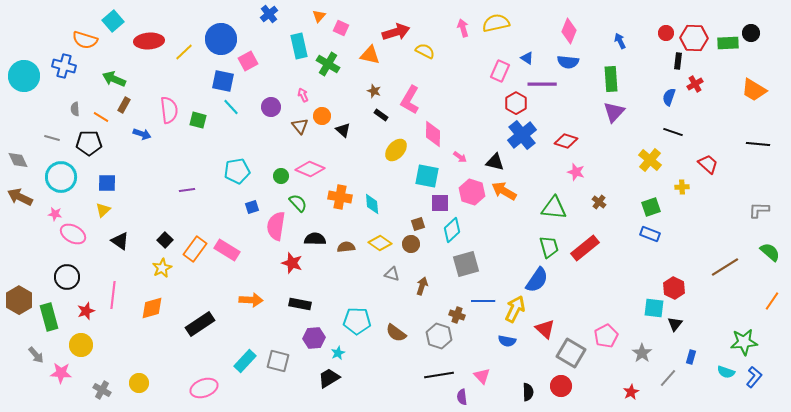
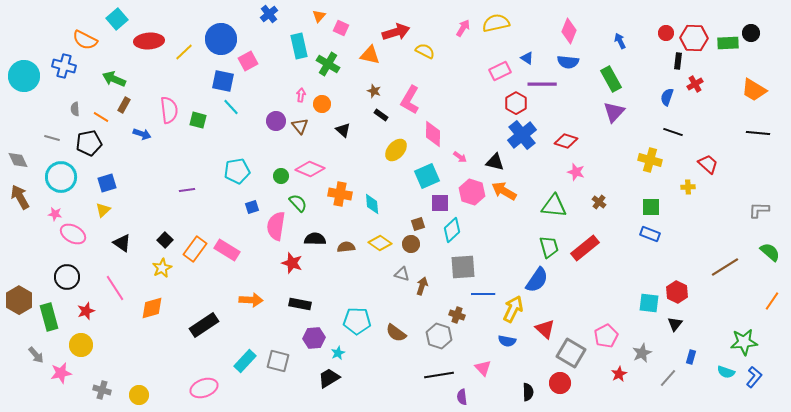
cyan square at (113, 21): moved 4 px right, 2 px up
pink arrow at (463, 28): rotated 48 degrees clockwise
orange semicircle at (85, 40): rotated 10 degrees clockwise
pink rectangle at (500, 71): rotated 40 degrees clockwise
green rectangle at (611, 79): rotated 25 degrees counterclockwise
pink arrow at (303, 95): moved 2 px left; rotated 32 degrees clockwise
blue semicircle at (669, 97): moved 2 px left
purple circle at (271, 107): moved 5 px right, 14 px down
orange circle at (322, 116): moved 12 px up
black pentagon at (89, 143): rotated 10 degrees counterclockwise
black line at (758, 144): moved 11 px up
yellow cross at (650, 160): rotated 25 degrees counterclockwise
cyan square at (427, 176): rotated 35 degrees counterclockwise
blue square at (107, 183): rotated 18 degrees counterclockwise
yellow cross at (682, 187): moved 6 px right
brown arrow at (20, 197): rotated 35 degrees clockwise
orange cross at (340, 197): moved 3 px up
green square at (651, 207): rotated 18 degrees clockwise
green triangle at (554, 208): moved 2 px up
black triangle at (120, 241): moved 2 px right, 2 px down
gray square at (466, 264): moved 3 px left, 3 px down; rotated 12 degrees clockwise
gray triangle at (392, 274): moved 10 px right
red hexagon at (674, 288): moved 3 px right, 4 px down
pink line at (113, 295): moved 2 px right, 7 px up; rotated 40 degrees counterclockwise
blue line at (483, 301): moved 7 px up
cyan square at (654, 308): moved 5 px left, 5 px up
yellow arrow at (515, 309): moved 2 px left
black rectangle at (200, 324): moved 4 px right, 1 px down
gray star at (642, 353): rotated 12 degrees clockwise
pink star at (61, 373): rotated 15 degrees counterclockwise
pink triangle at (482, 376): moved 1 px right, 8 px up
yellow circle at (139, 383): moved 12 px down
red circle at (561, 386): moved 1 px left, 3 px up
gray cross at (102, 390): rotated 12 degrees counterclockwise
red star at (631, 392): moved 12 px left, 18 px up
